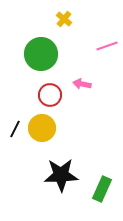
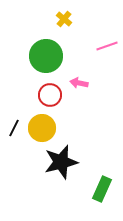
green circle: moved 5 px right, 2 px down
pink arrow: moved 3 px left, 1 px up
black line: moved 1 px left, 1 px up
black star: moved 13 px up; rotated 12 degrees counterclockwise
